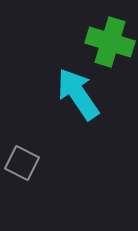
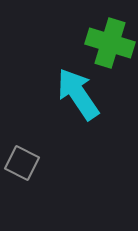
green cross: moved 1 px down
